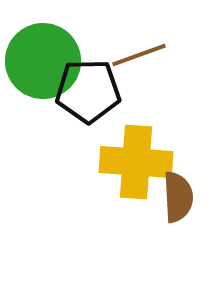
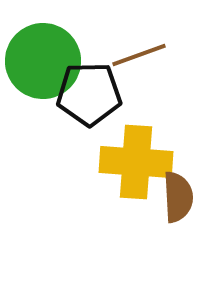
black pentagon: moved 1 px right, 3 px down
